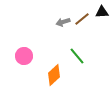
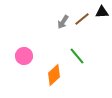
gray arrow: rotated 40 degrees counterclockwise
